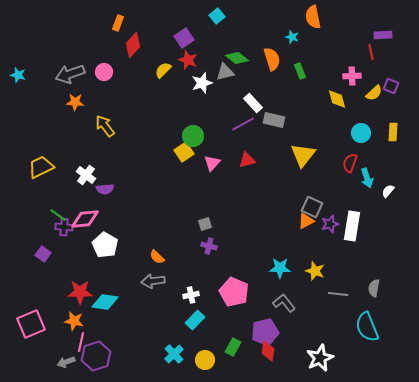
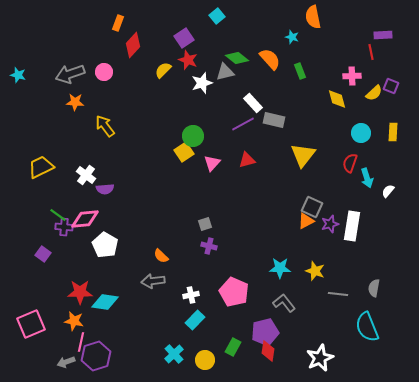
orange semicircle at (272, 59): moved 2 px left; rotated 25 degrees counterclockwise
orange semicircle at (157, 257): moved 4 px right, 1 px up
